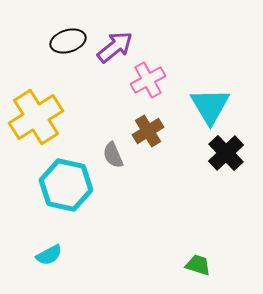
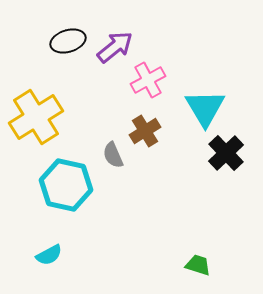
cyan triangle: moved 5 px left, 2 px down
brown cross: moved 3 px left
